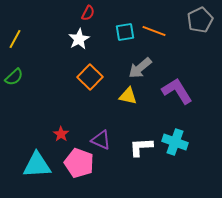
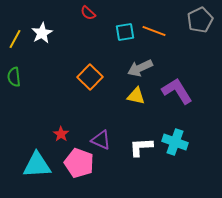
red semicircle: rotated 105 degrees clockwise
white star: moved 37 px left, 6 px up
gray arrow: rotated 15 degrees clockwise
green semicircle: rotated 126 degrees clockwise
yellow triangle: moved 8 px right
